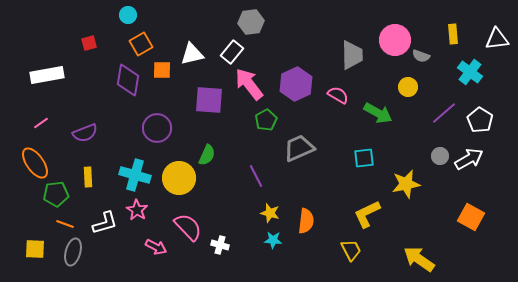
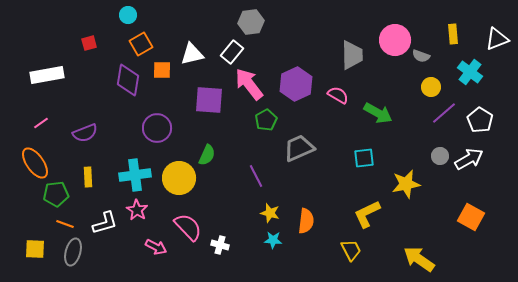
white triangle at (497, 39): rotated 15 degrees counterclockwise
yellow circle at (408, 87): moved 23 px right
cyan cross at (135, 175): rotated 24 degrees counterclockwise
